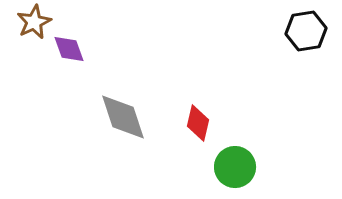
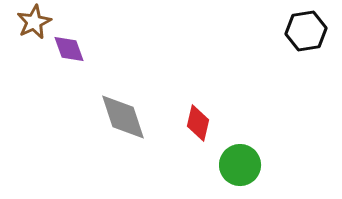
green circle: moved 5 px right, 2 px up
